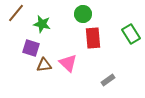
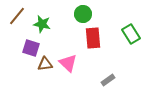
brown line: moved 1 px right, 3 px down
brown triangle: moved 1 px right, 1 px up
